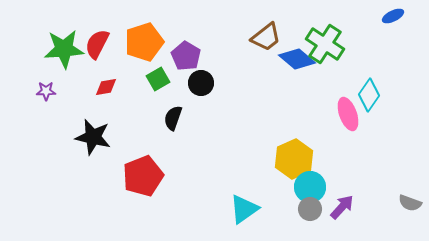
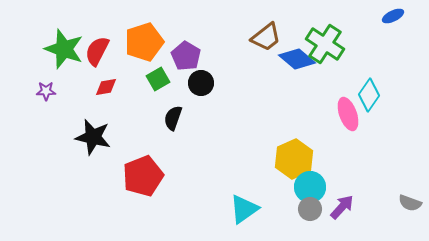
red semicircle: moved 7 px down
green star: rotated 24 degrees clockwise
